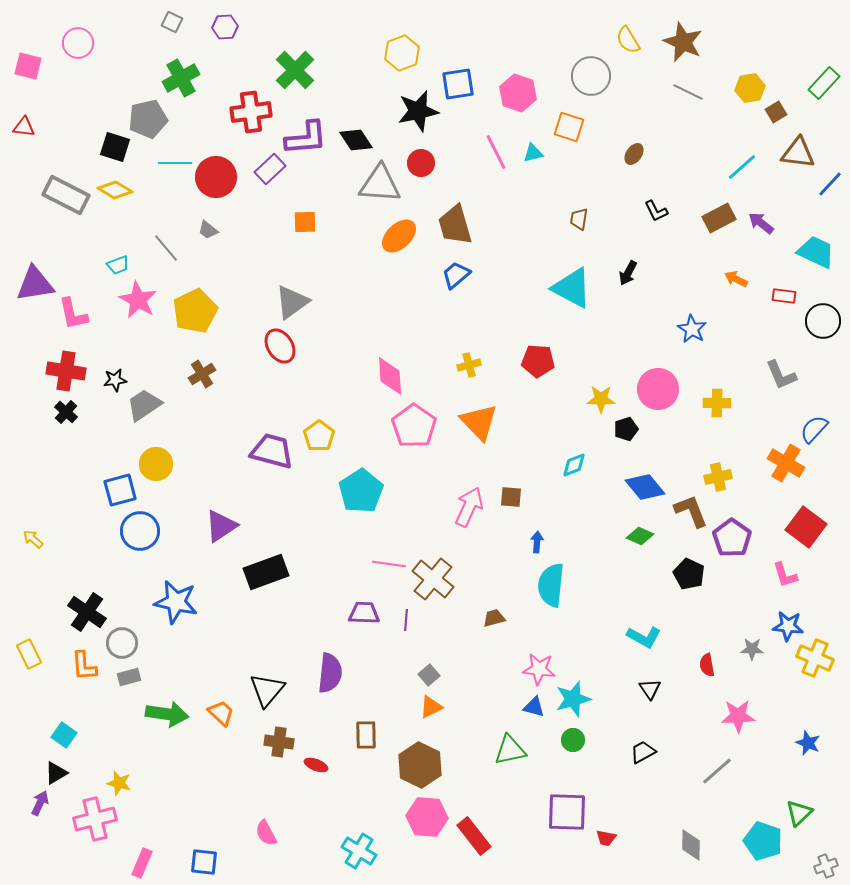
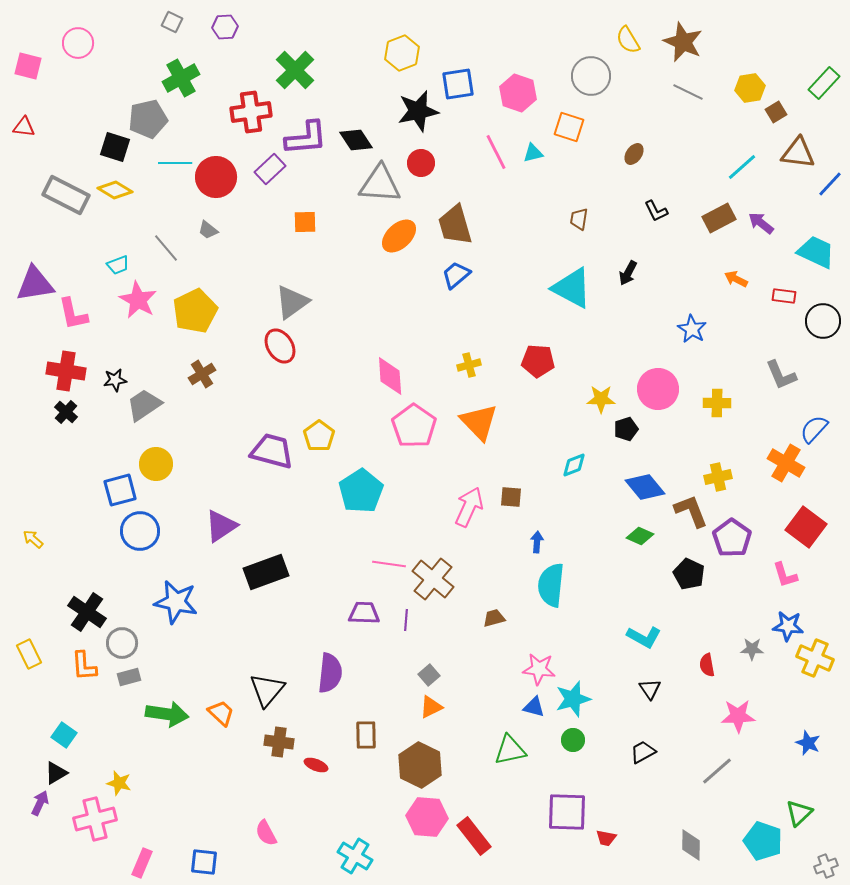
cyan cross at (359, 851): moved 4 px left, 5 px down
